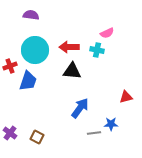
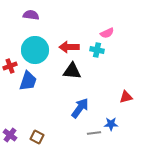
purple cross: moved 2 px down
